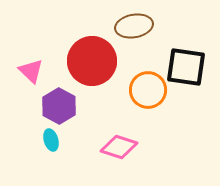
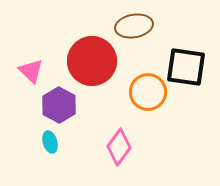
orange circle: moved 2 px down
purple hexagon: moved 1 px up
cyan ellipse: moved 1 px left, 2 px down
pink diamond: rotated 72 degrees counterclockwise
